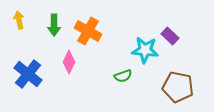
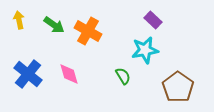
green arrow: rotated 55 degrees counterclockwise
purple rectangle: moved 17 px left, 16 px up
cyan star: rotated 16 degrees counterclockwise
pink diamond: moved 12 px down; rotated 40 degrees counterclockwise
green semicircle: rotated 102 degrees counterclockwise
brown pentagon: rotated 24 degrees clockwise
